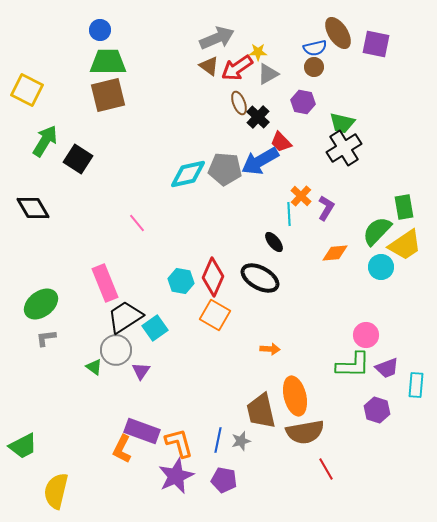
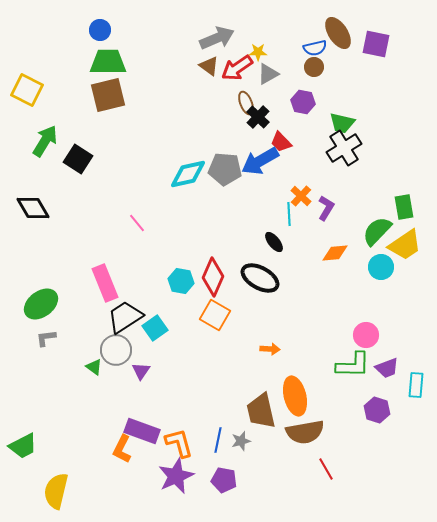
brown ellipse at (239, 103): moved 7 px right
